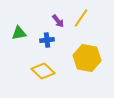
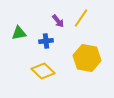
blue cross: moved 1 px left, 1 px down
